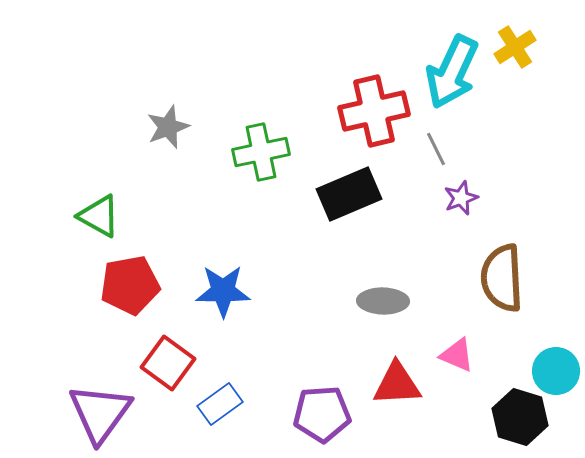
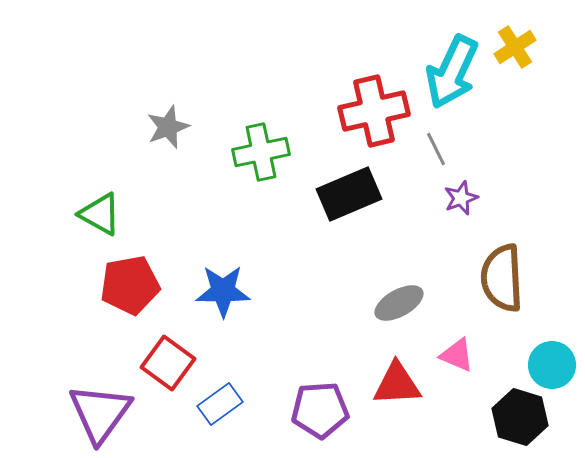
green triangle: moved 1 px right, 2 px up
gray ellipse: moved 16 px right, 2 px down; rotated 30 degrees counterclockwise
cyan circle: moved 4 px left, 6 px up
purple pentagon: moved 2 px left, 4 px up
